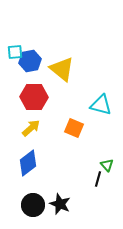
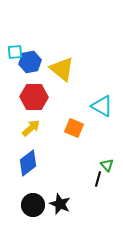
blue hexagon: moved 1 px down
cyan triangle: moved 1 px right, 1 px down; rotated 15 degrees clockwise
